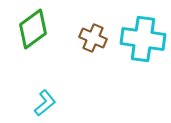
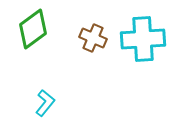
cyan cross: rotated 12 degrees counterclockwise
cyan L-shape: rotated 12 degrees counterclockwise
